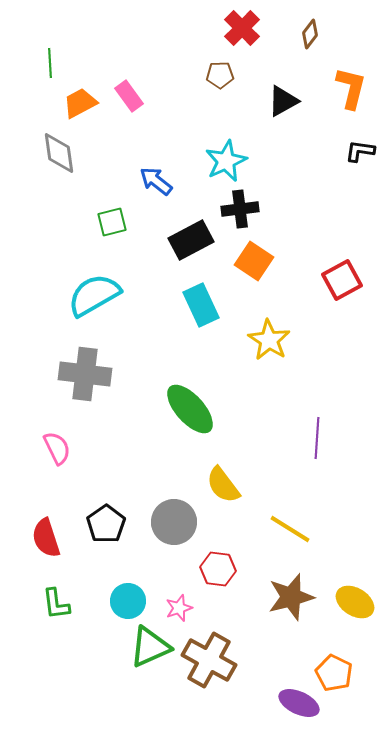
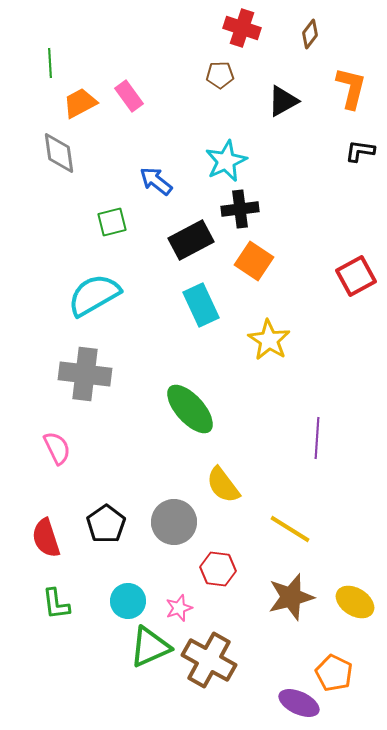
red cross: rotated 27 degrees counterclockwise
red square: moved 14 px right, 4 px up
